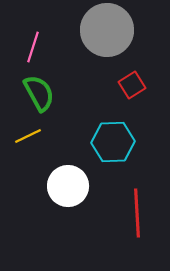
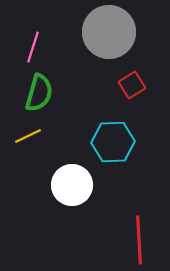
gray circle: moved 2 px right, 2 px down
green semicircle: rotated 45 degrees clockwise
white circle: moved 4 px right, 1 px up
red line: moved 2 px right, 27 px down
